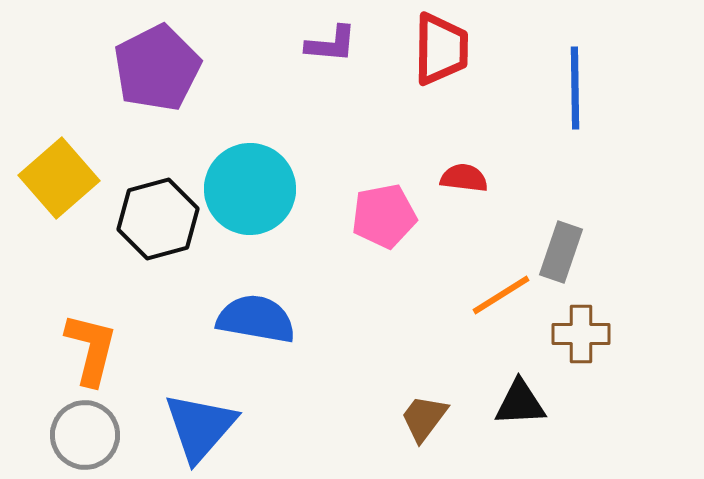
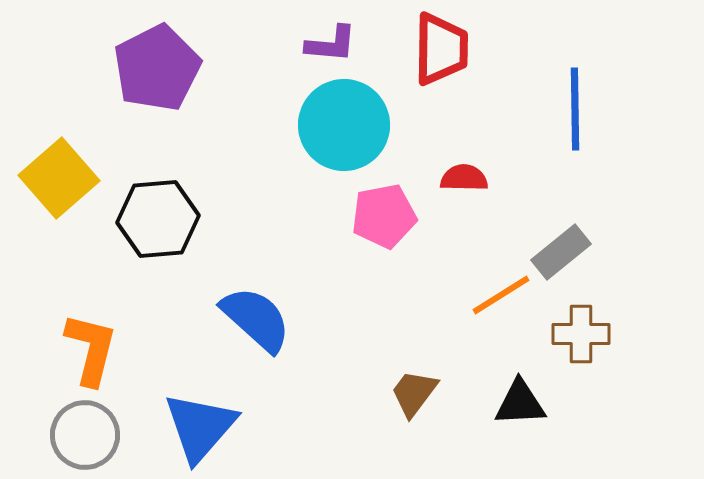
blue line: moved 21 px down
red semicircle: rotated 6 degrees counterclockwise
cyan circle: moved 94 px right, 64 px up
black hexagon: rotated 10 degrees clockwise
gray rectangle: rotated 32 degrees clockwise
blue semicircle: rotated 32 degrees clockwise
brown trapezoid: moved 10 px left, 25 px up
